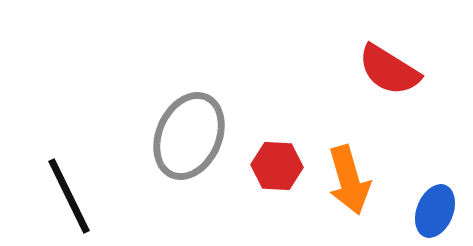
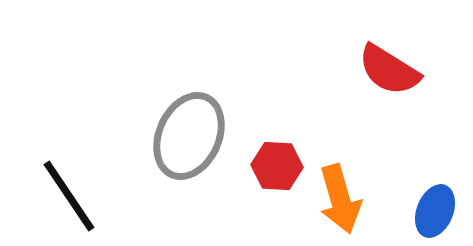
orange arrow: moved 9 px left, 19 px down
black line: rotated 8 degrees counterclockwise
